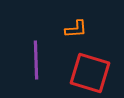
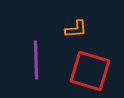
red square: moved 2 px up
